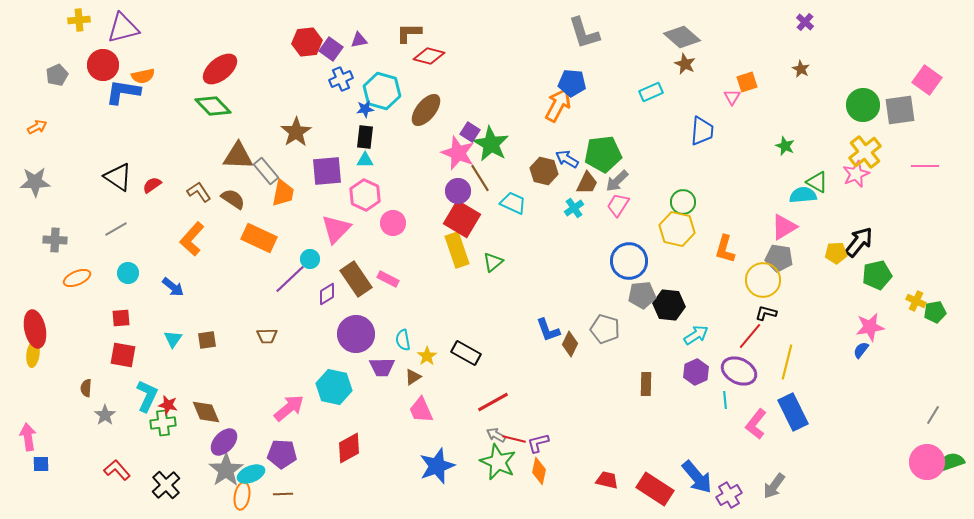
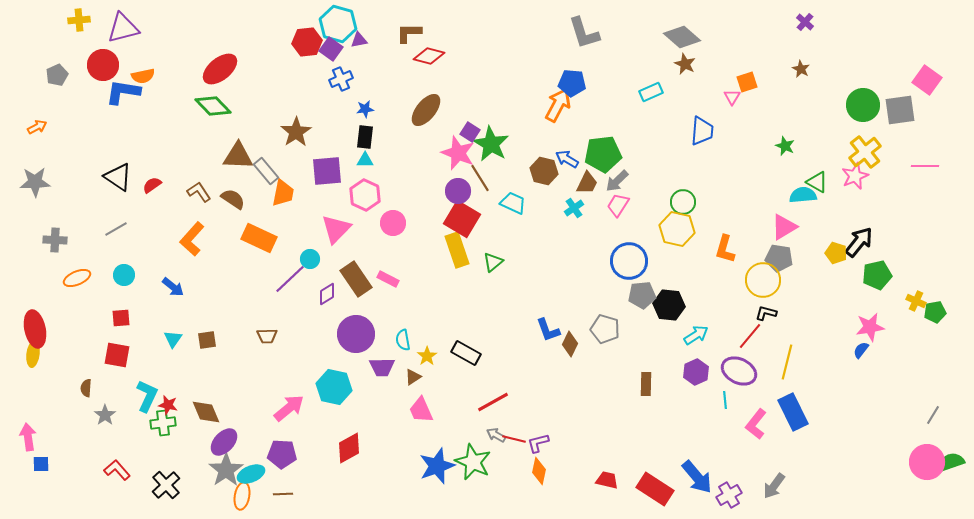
cyan hexagon at (382, 91): moved 44 px left, 67 px up
pink star at (856, 174): moved 1 px left, 2 px down
yellow pentagon at (836, 253): rotated 20 degrees clockwise
cyan circle at (128, 273): moved 4 px left, 2 px down
red square at (123, 355): moved 6 px left
green star at (498, 462): moved 25 px left
